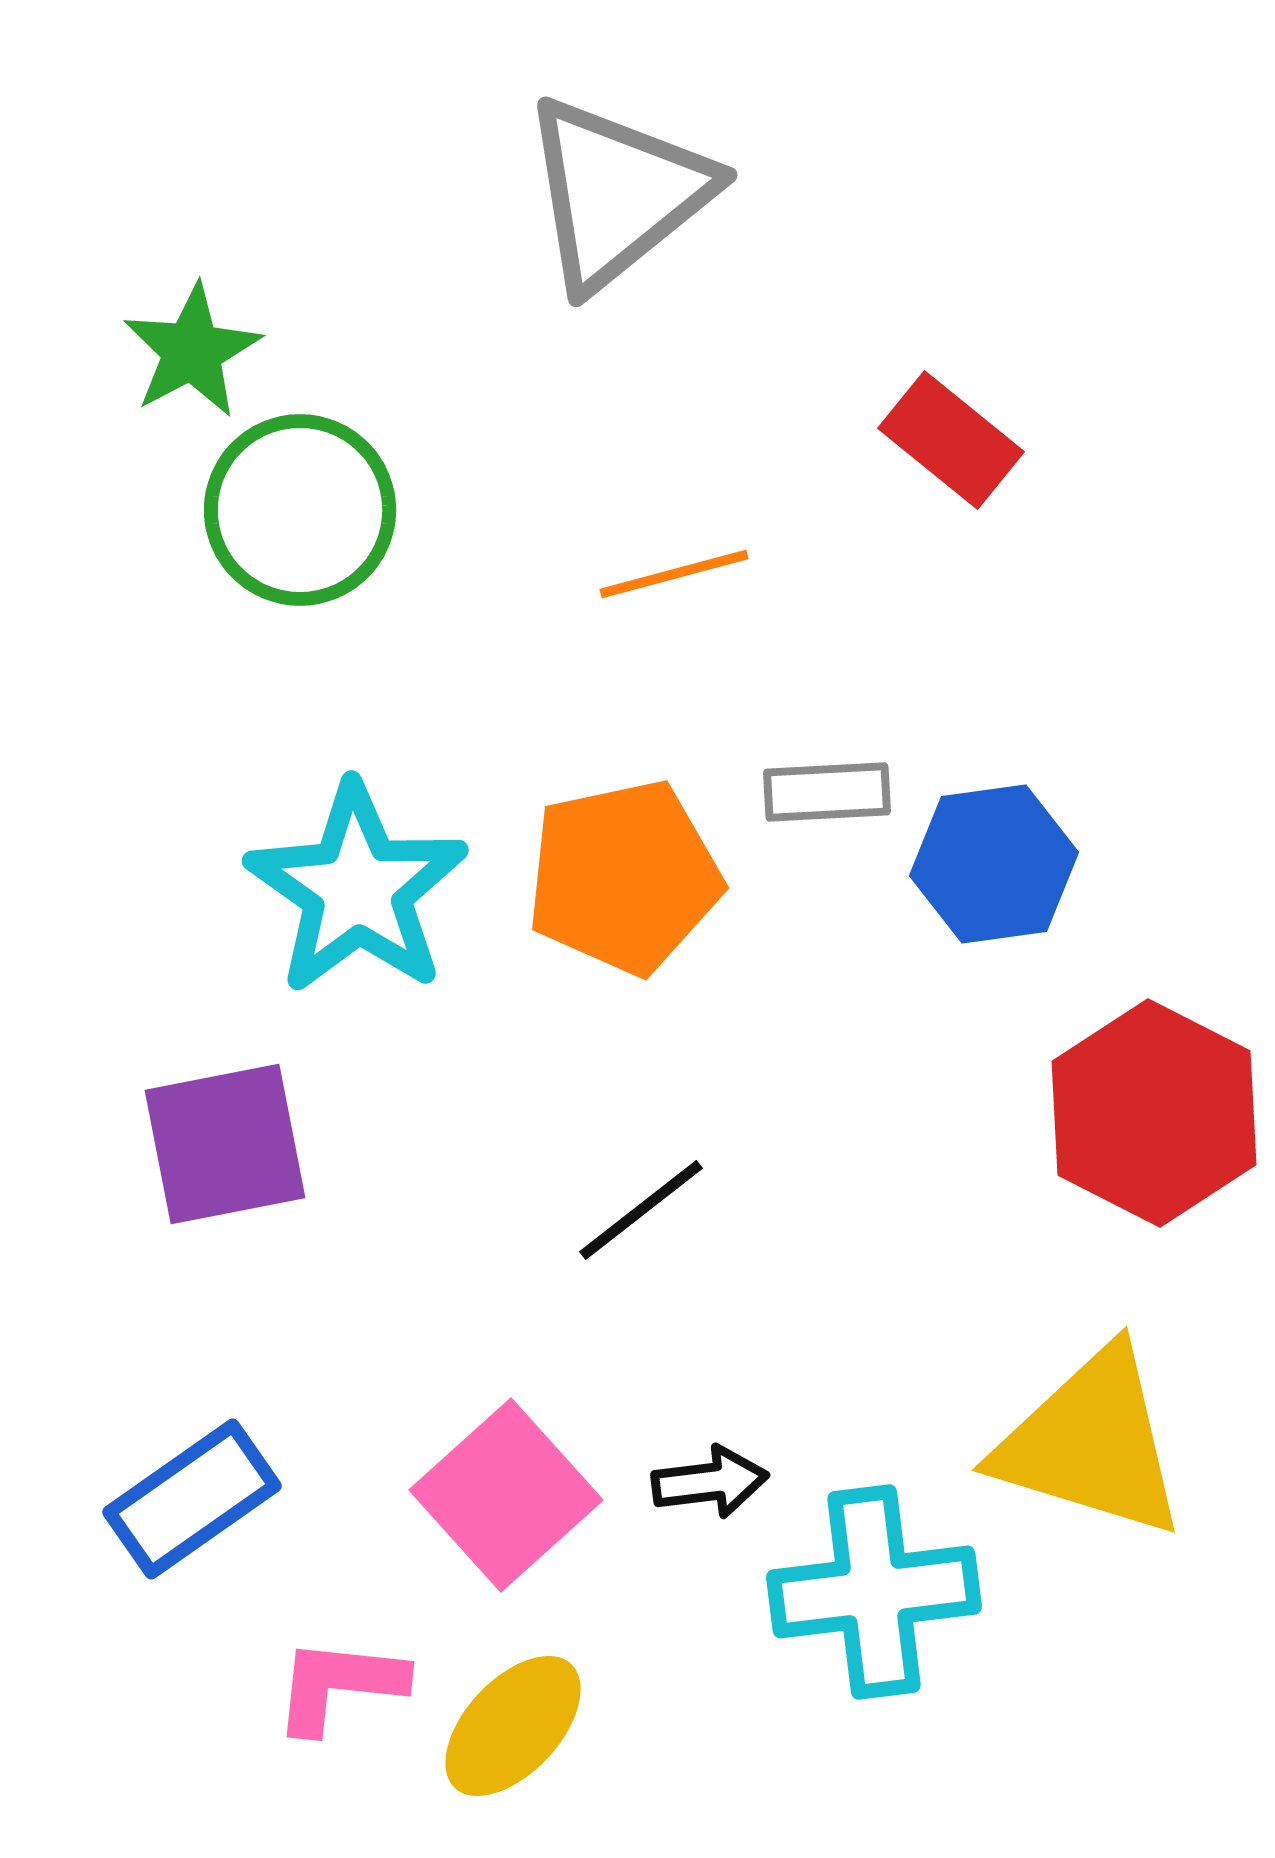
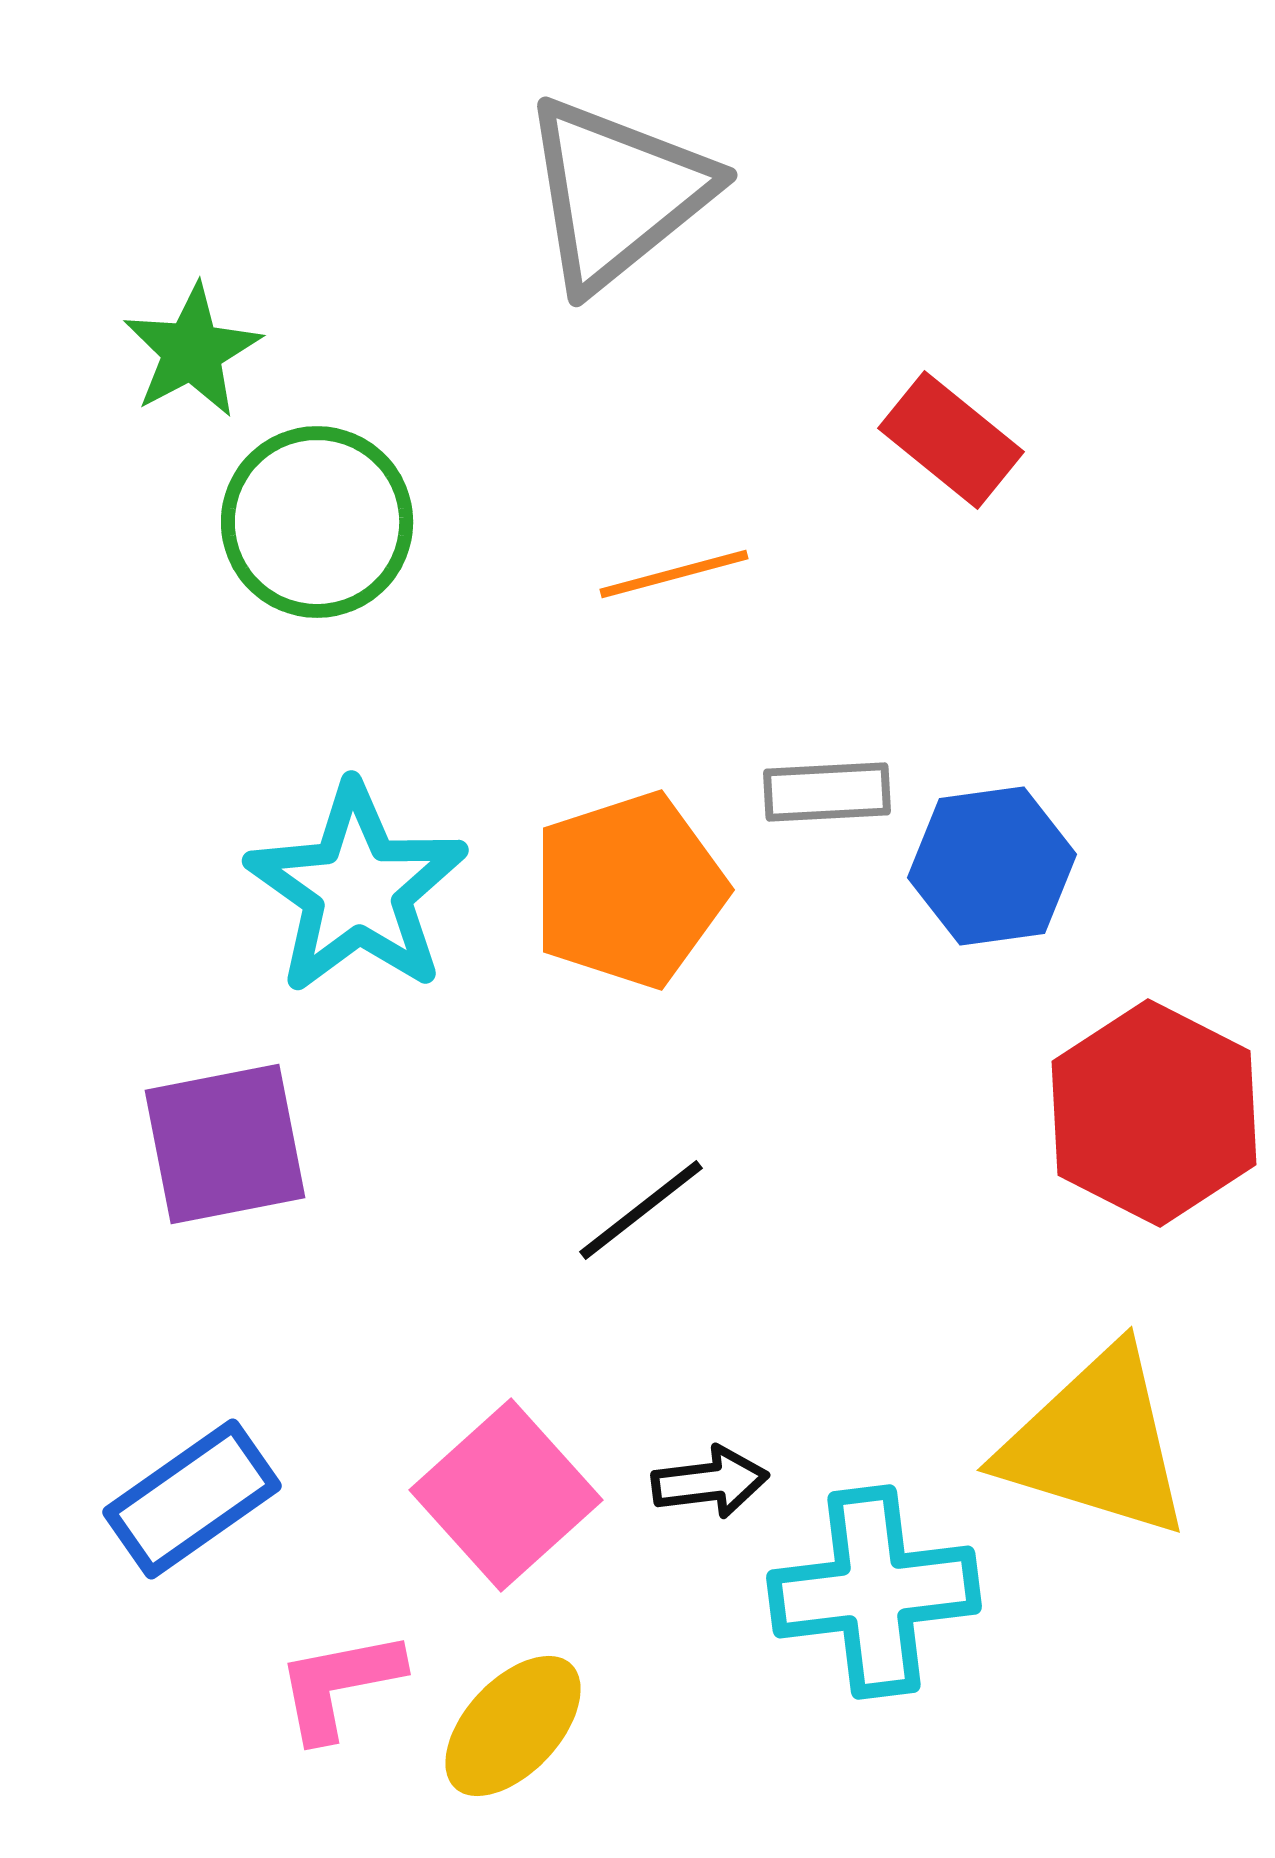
green circle: moved 17 px right, 12 px down
blue hexagon: moved 2 px left, 2 px down
orange pentagon: moved 5 px right, 13 px down; rotated 6 degrees counterclockwise
yellow triangle: moved 5 px right
pink L-shape: rotated 17 degrees counterclockwise
